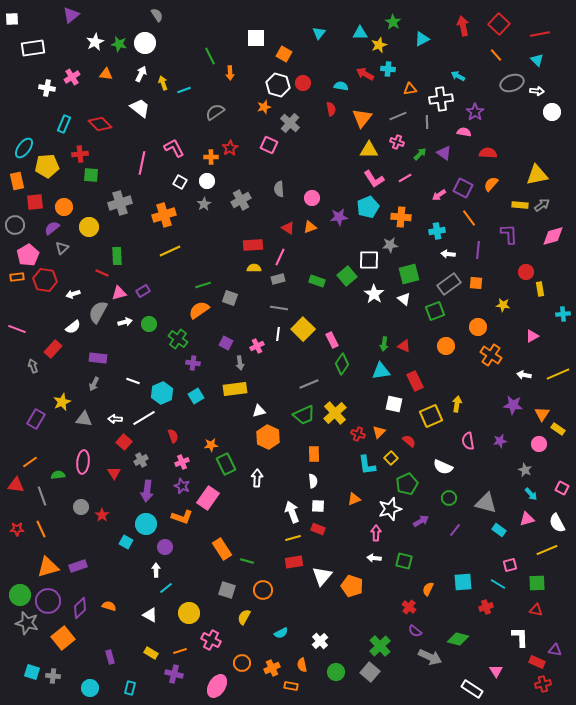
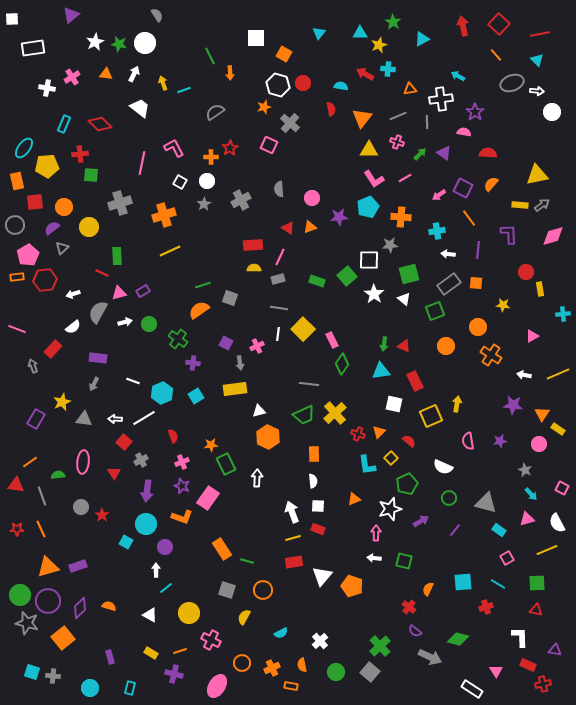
white arrow at (141, 74): moved 7 px left
red hexagon at (45, 280): rotated 15 degrees counterclockwise
gray line at (309, 384): rotated 30 degrees clockwise
pink square at (510, 565): moved 3 px left, 7 px up; rotated 16 degrees counterclockwise
red rectangle at (537, 662): moved 9 px left, 3 px down
